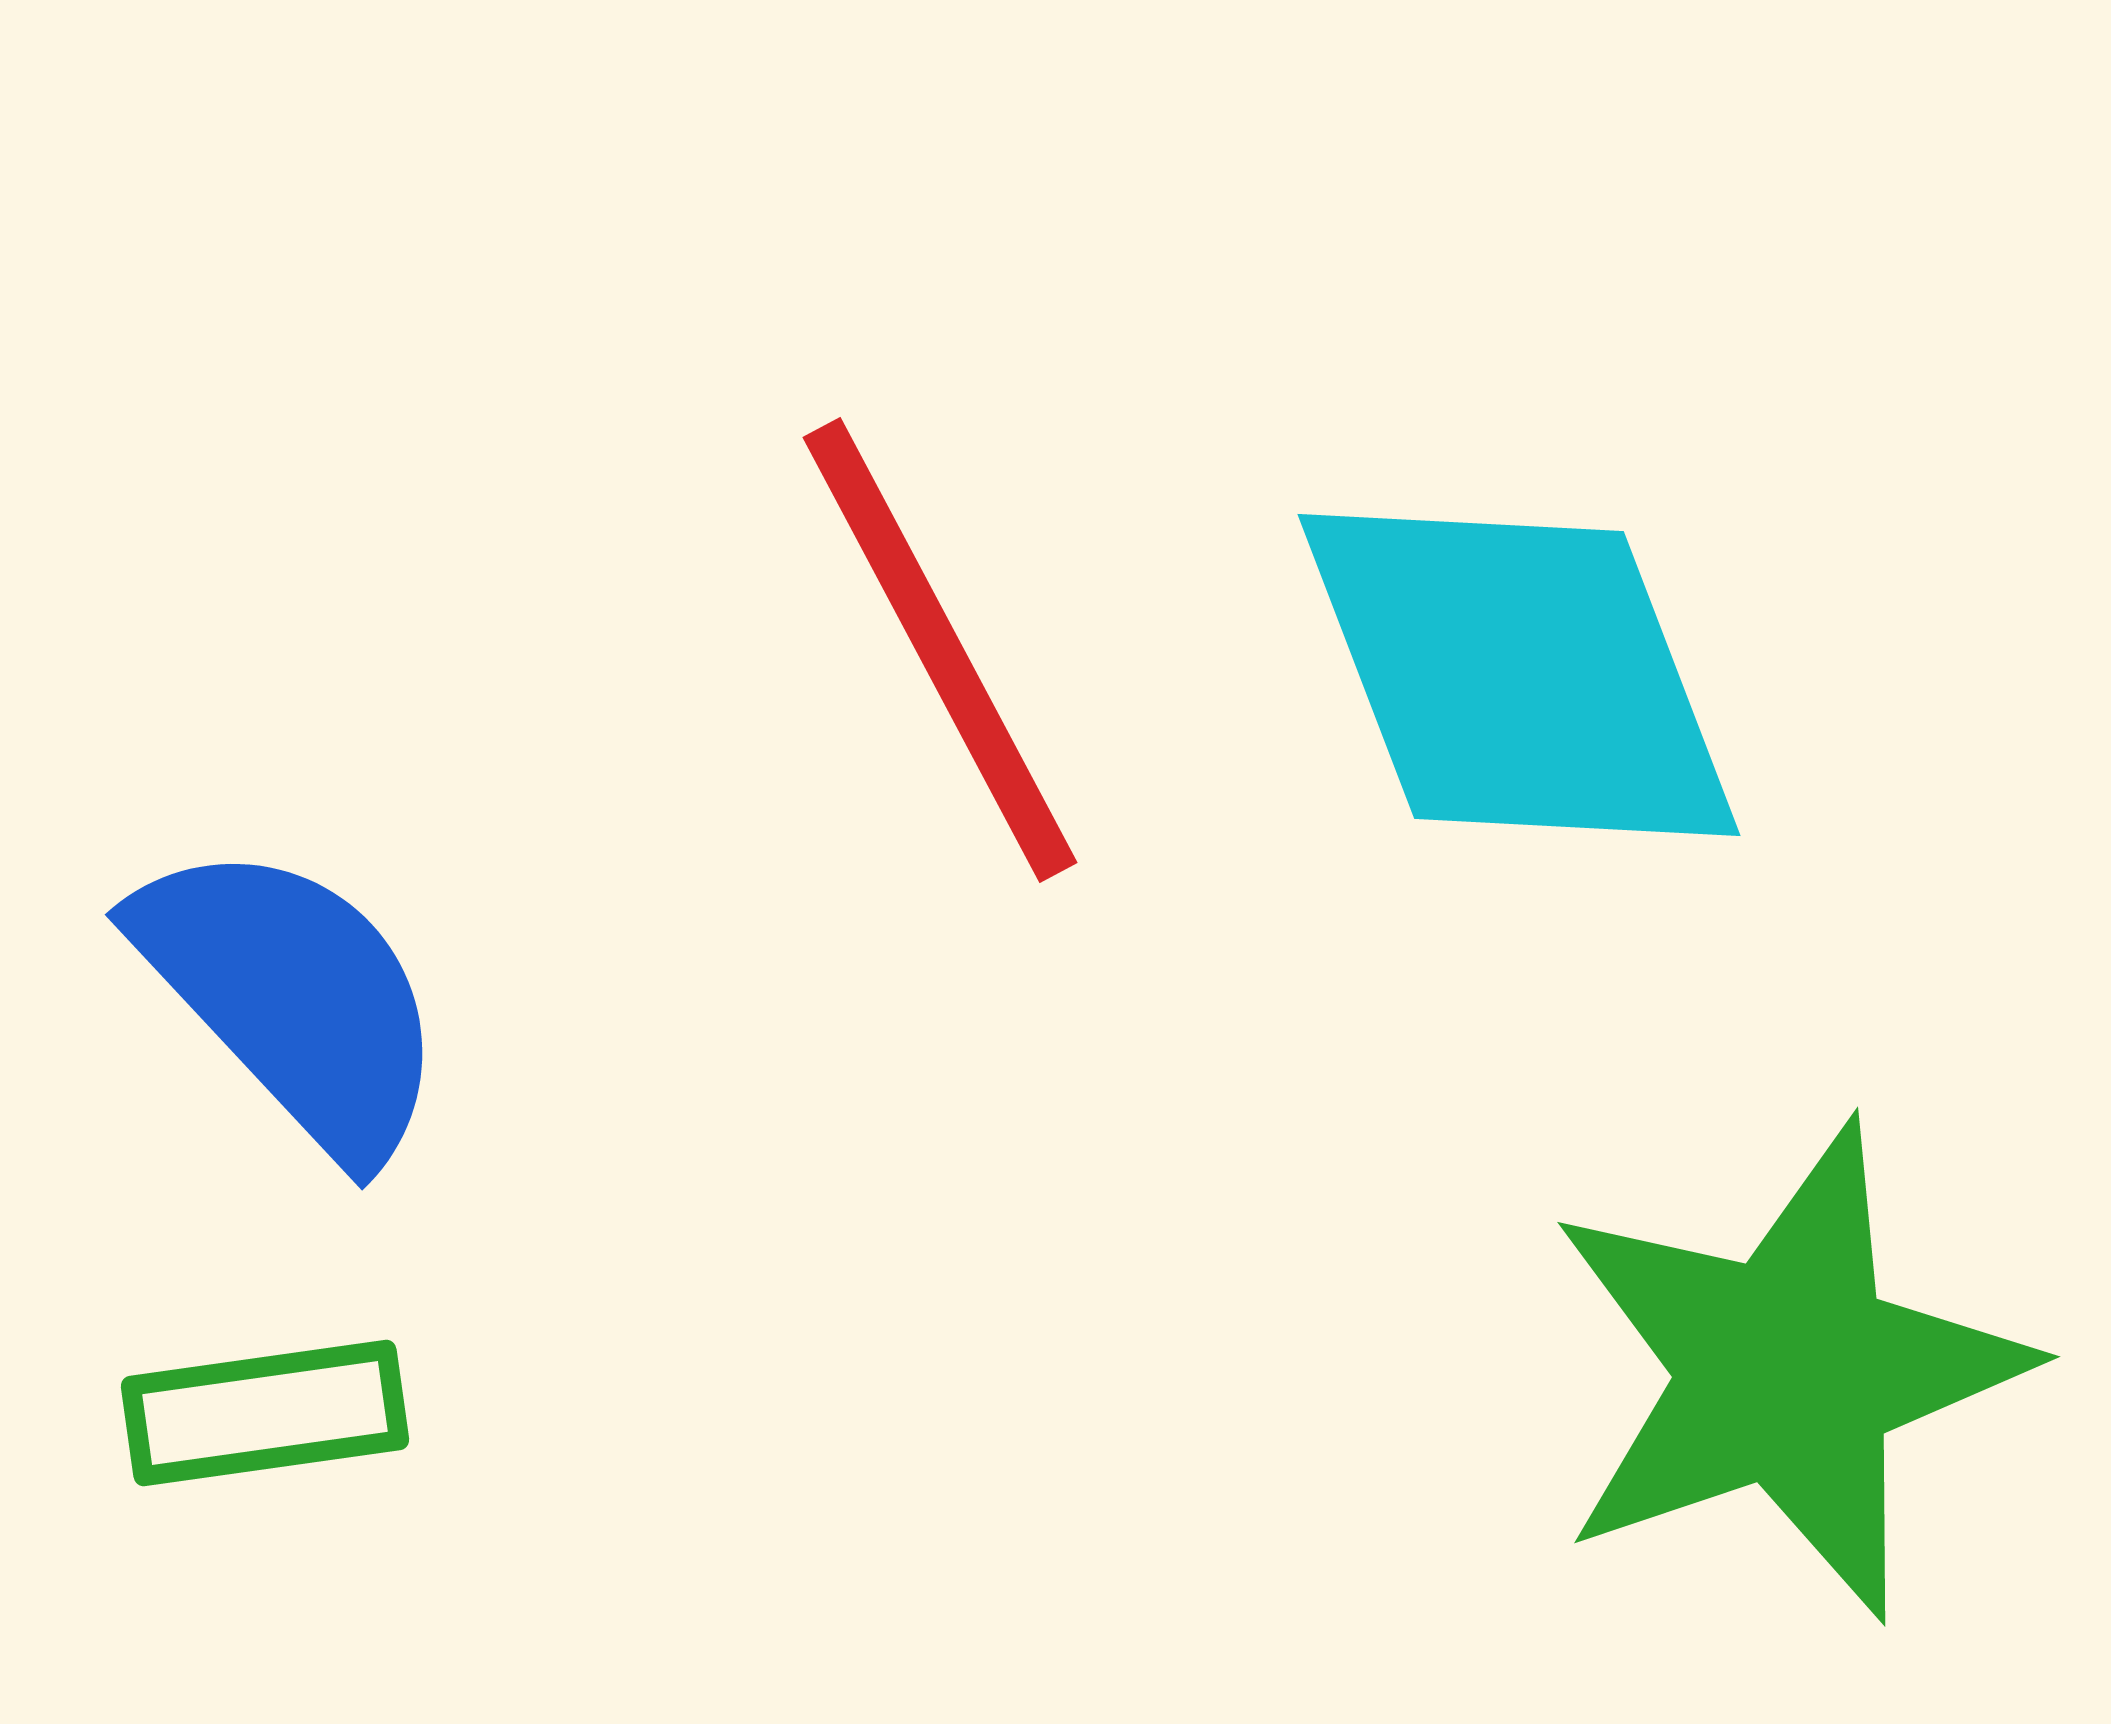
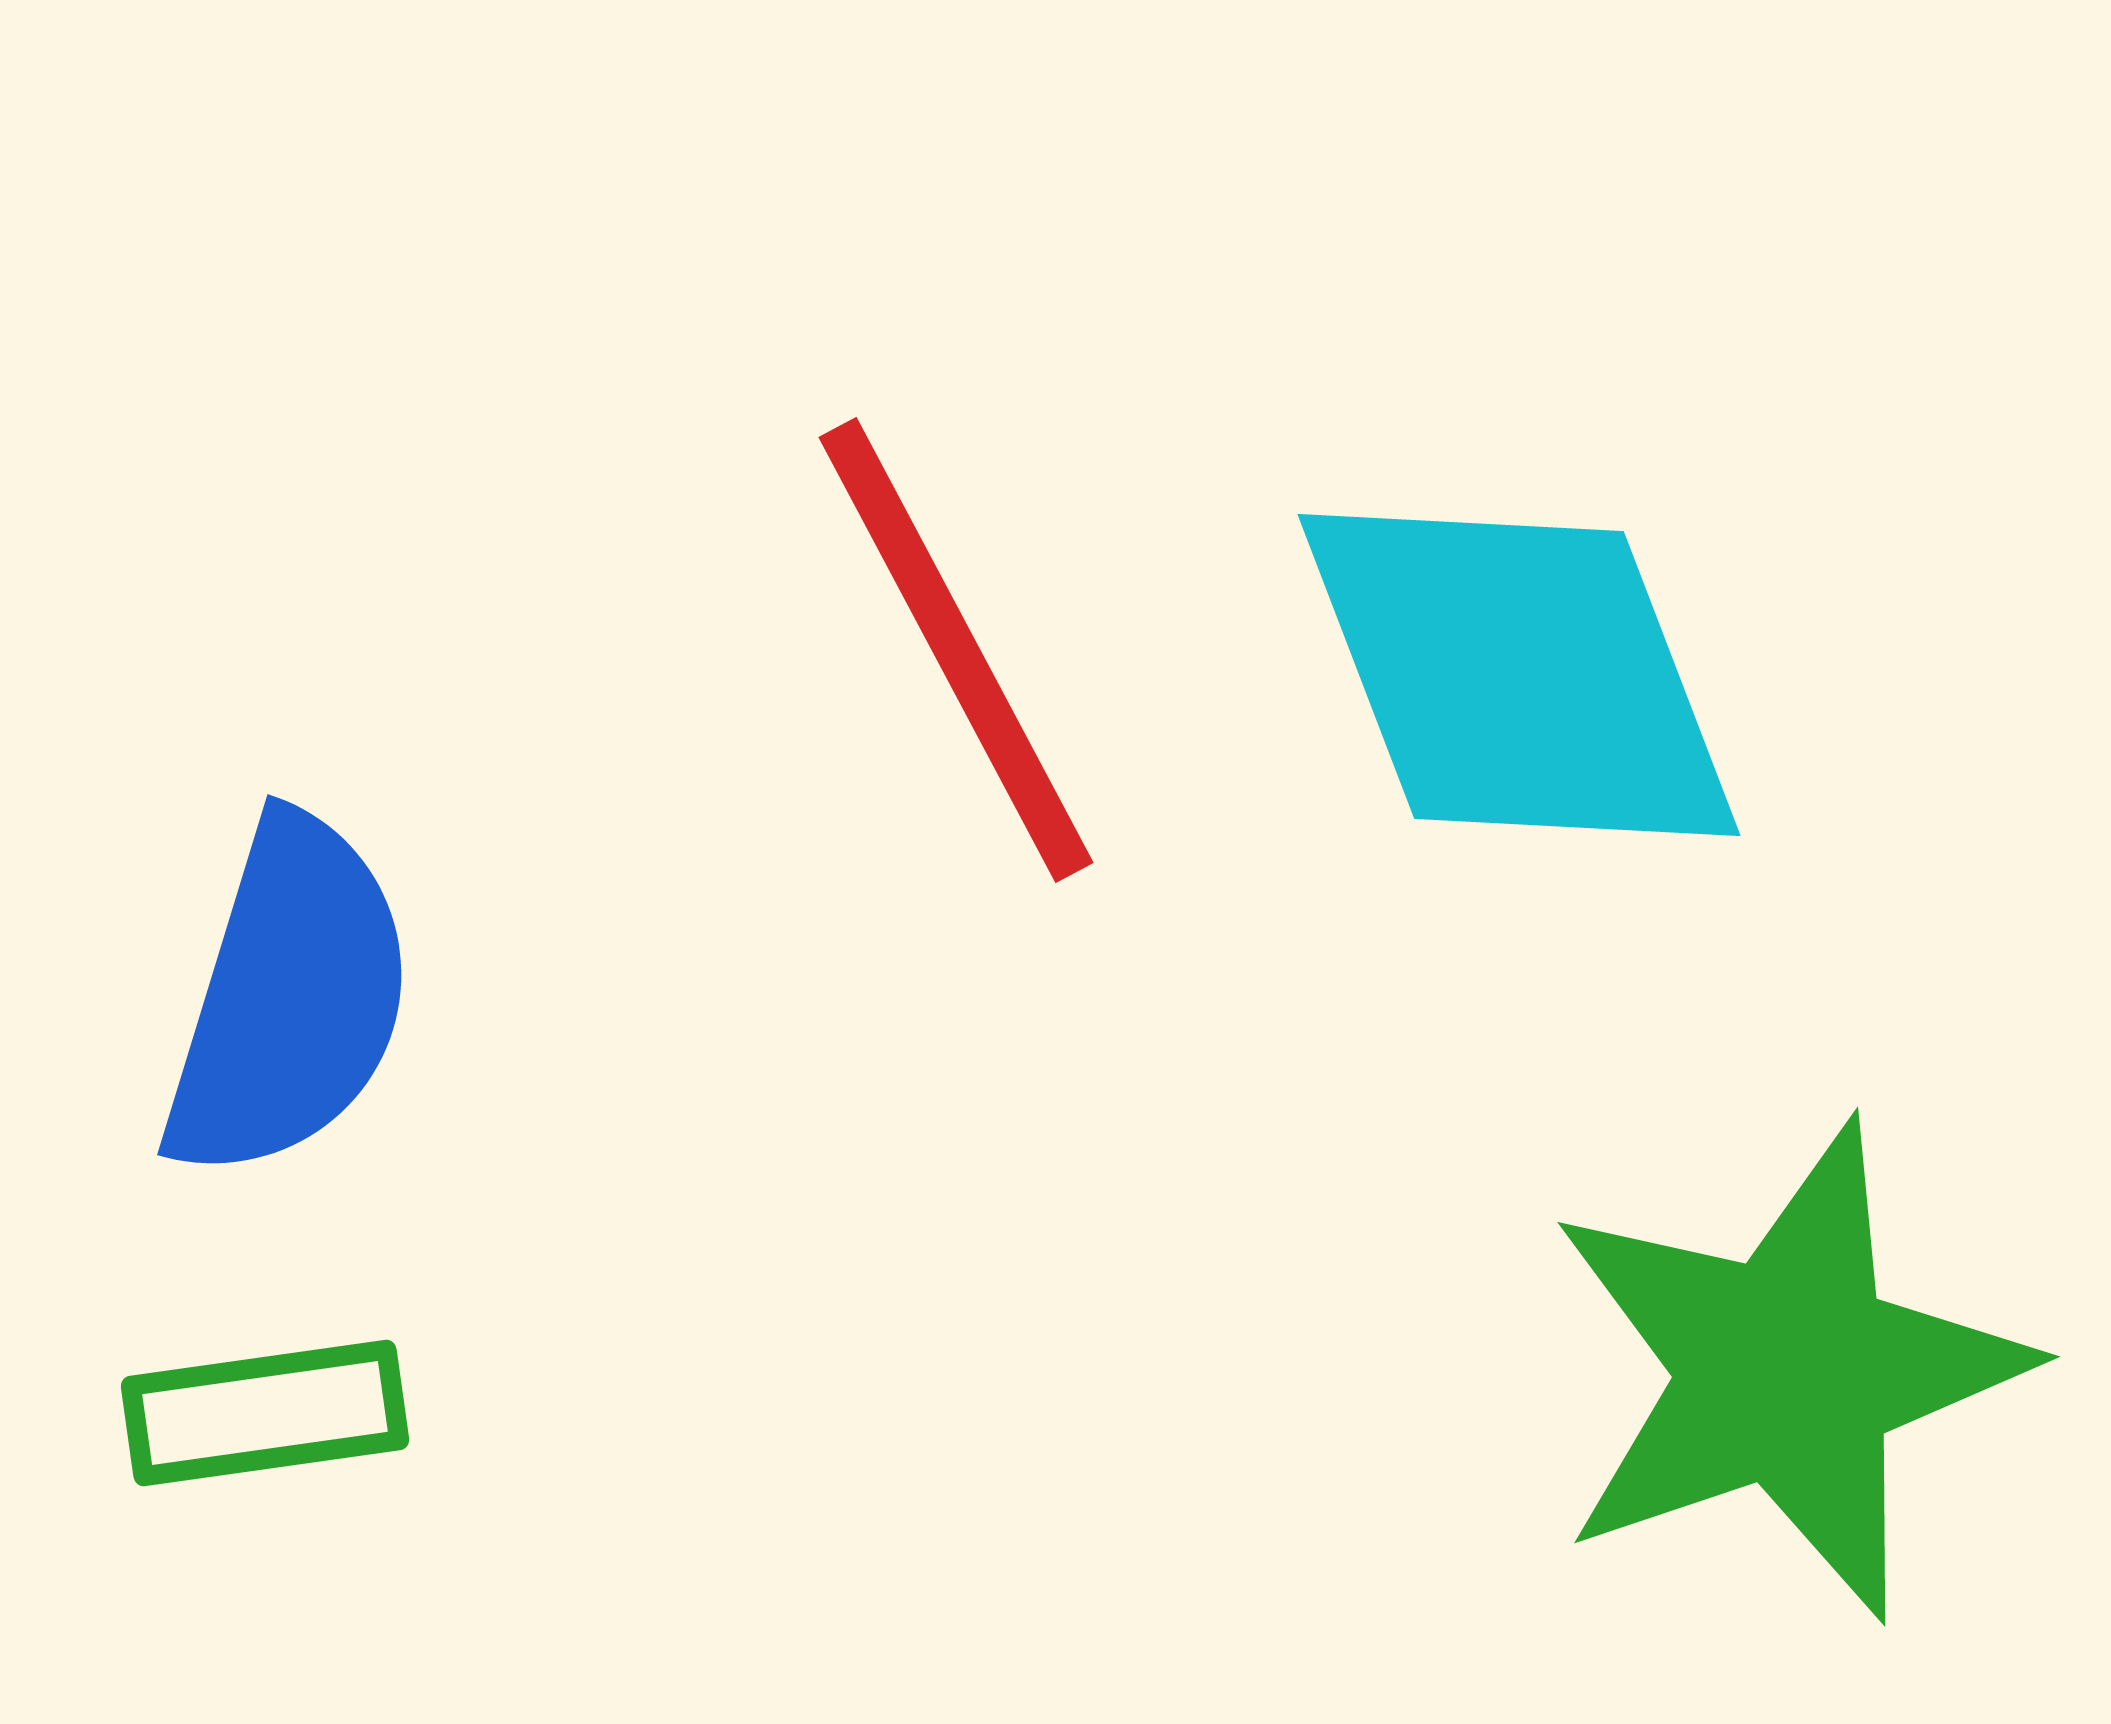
red line: moved 16 px right
blue semicircle: moved 3 px left; rotated 60 degrees clockwise
